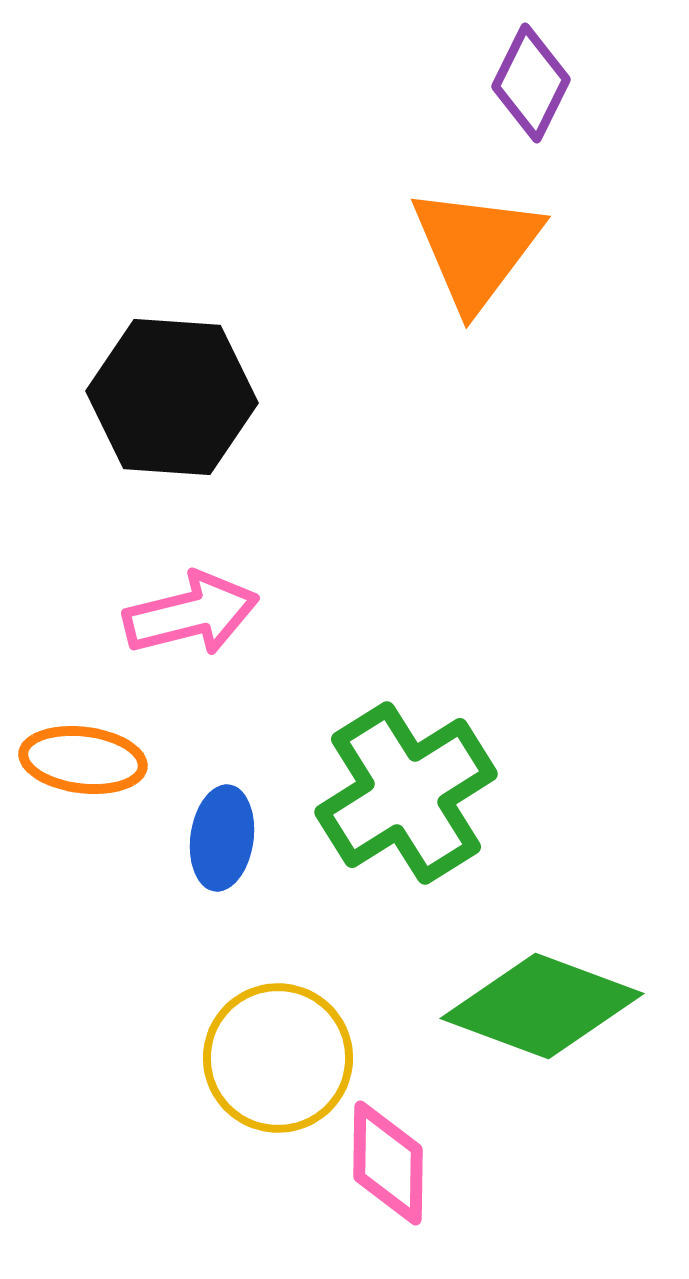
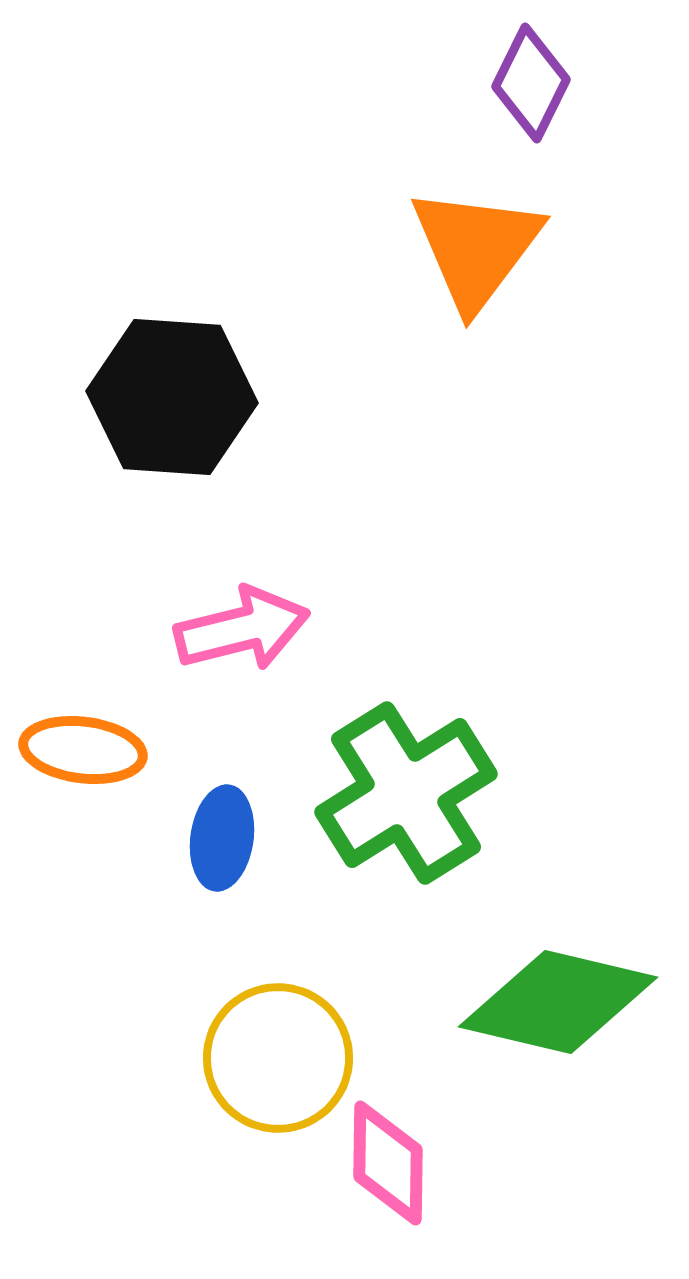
pink arrow: moved 51 px right, 15 px down
orange ellipse: moved 10 px up
green diamond: moved 16 px right, 4 px up; rotated 7 degrees counterclockwise
